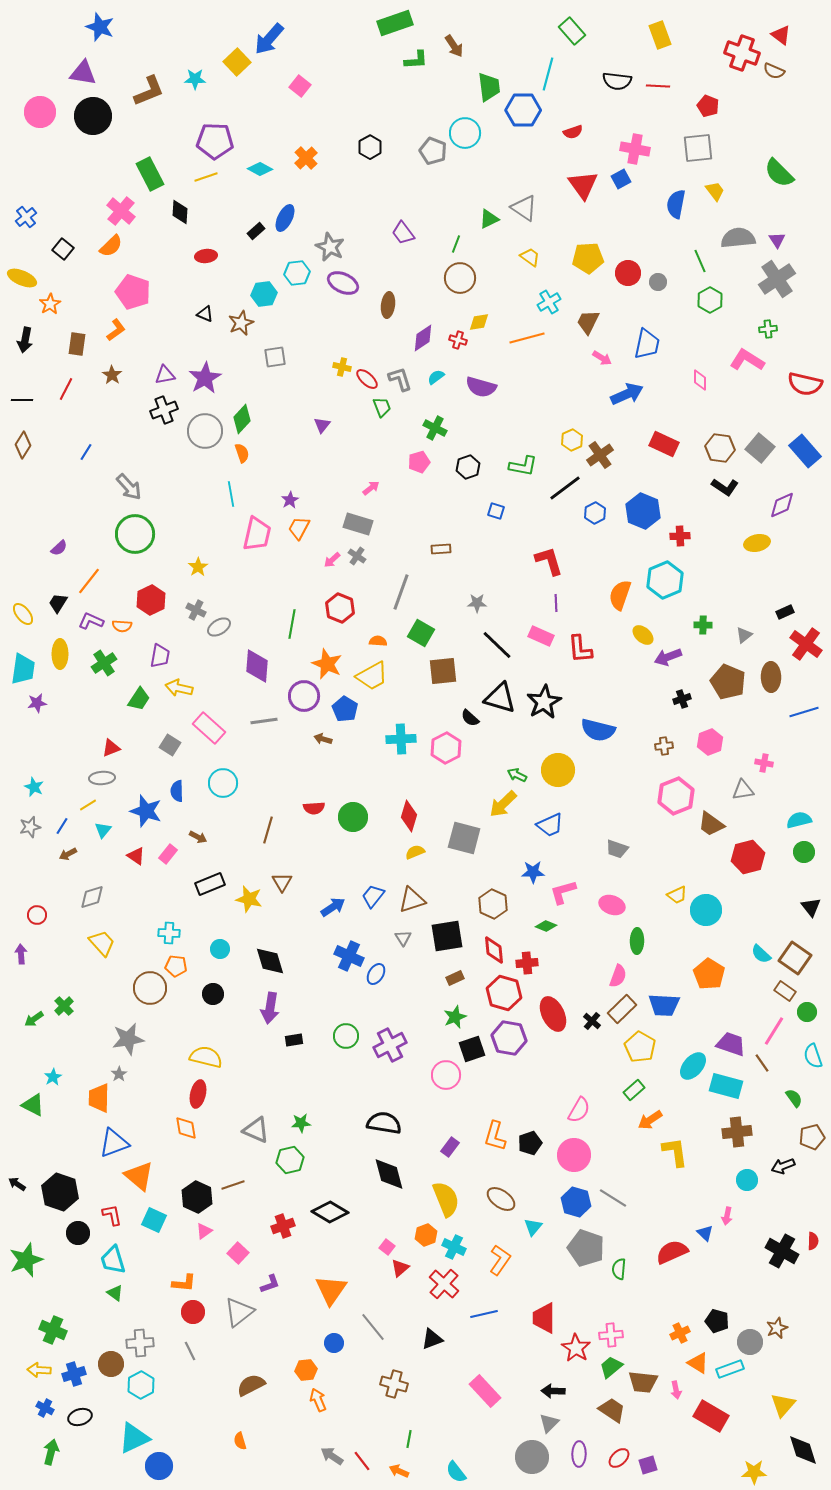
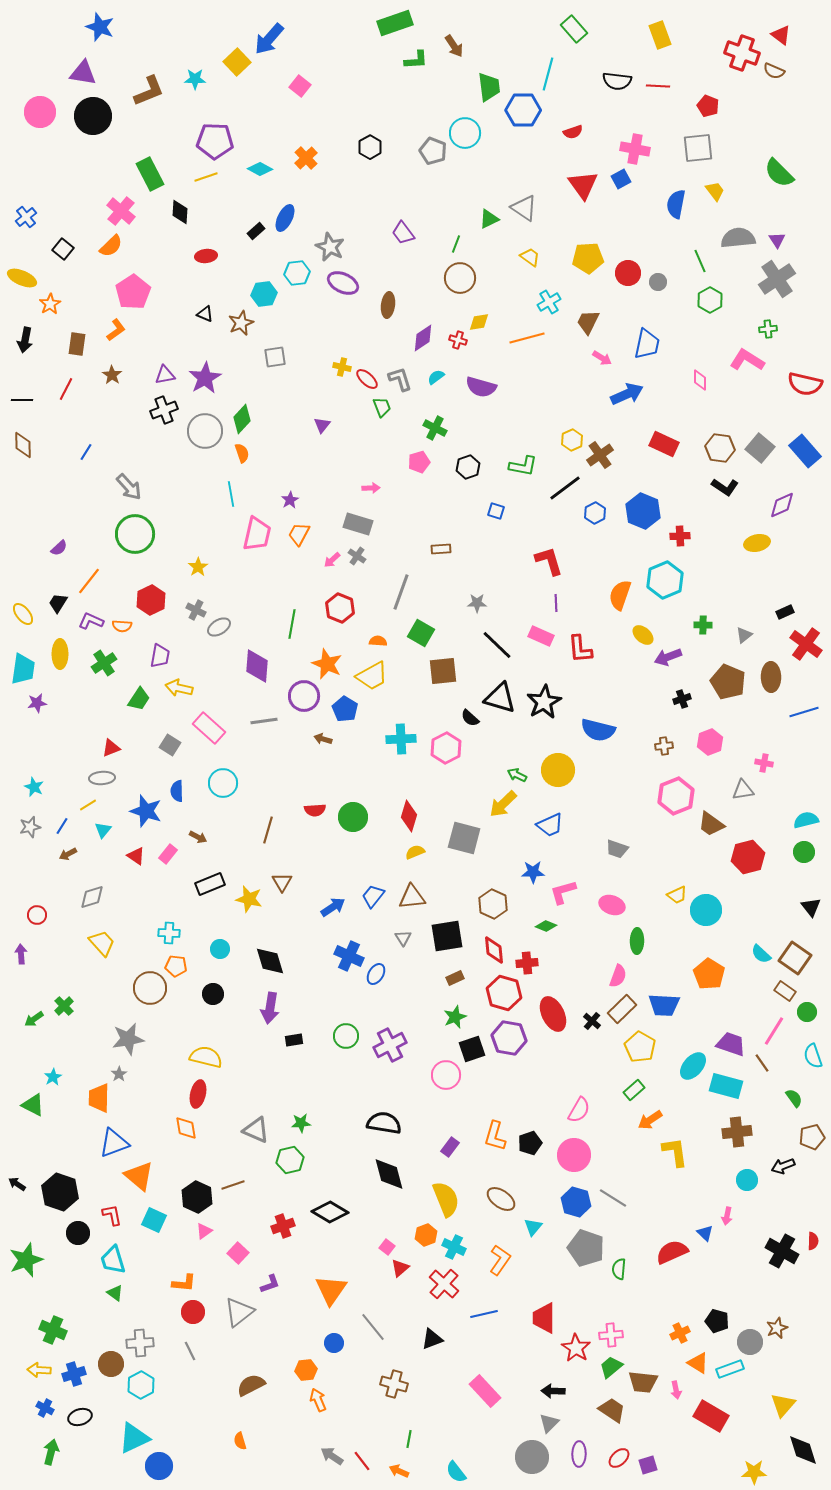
green rectangle at (572, 31): moved 2 px right, 2 px up
pink pentagon at (133, 292): rotated 20 degrees clockwise
brown diamond at (23, 445): rotated 32 degrees counterclockwise
pink arrow at (371, 488): rotated 36 degrees clockwise
orange trapezoid at (299, 528): moved 6 px down
red semicircle at (314, 808): moved 1 px right, 2 px down
cyan semicircle at (799, 820): moved 7 px right
brown triangle at (412, 900): moved 3 px up; rotated 12 degrees clockwise
